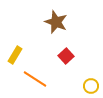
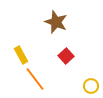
yellow rectangle: moved 6 px right; rotated 60 degrees counterclockwise
orange line: rotated 20 degrees clockwise
